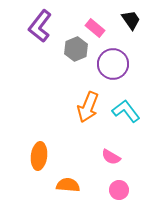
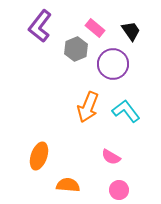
black trapezoid: moved 11 px down
orange ellipse: rotated 12 degrees clockwise
